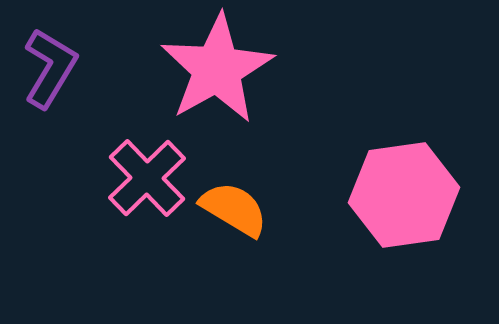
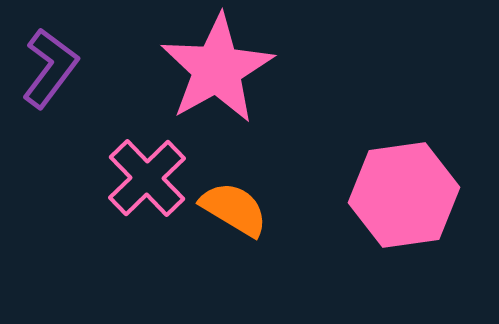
purple L-shape: rotated 6 degrees clockwise
